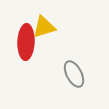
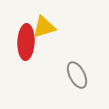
gray ellipse: moved 3 px right, 1 px down
